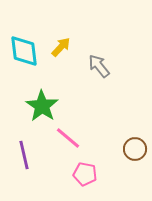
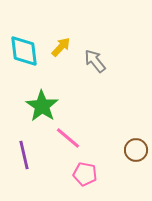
gray arrow: moved 4 px left, 5 px up
brown circle: moved 1 px right, 1 px down
